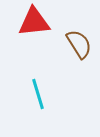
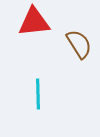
cyan line: rotated 16 degrees clockwise
